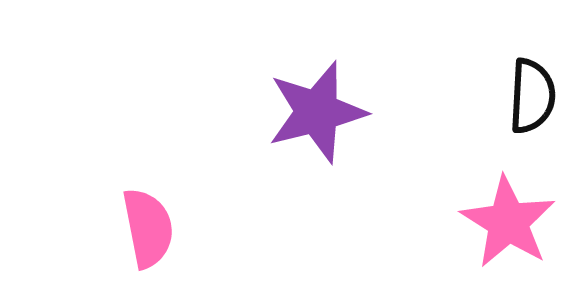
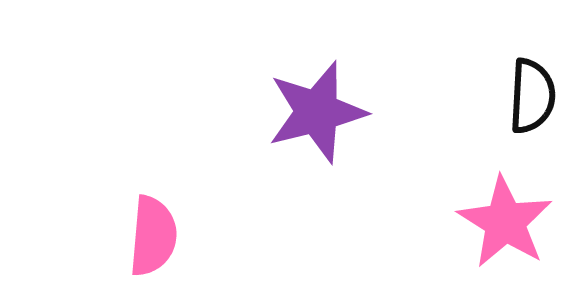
pink star: moved 3 px left
pink semicircle: moved 5 px right, 8 px down; rotated 16 degrees clockwise
